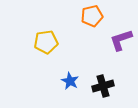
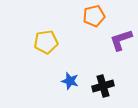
orange pentagon: moved 2 px right
blue star: rotated 12 degrees counterclockwise
